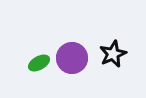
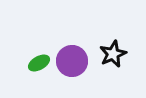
purple circle: moved 3 px down
